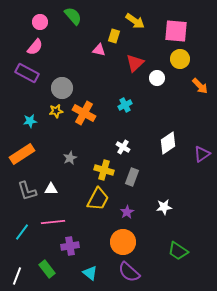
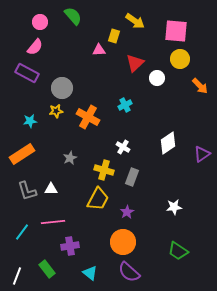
pink triangle: rotated 16 degrees counterclockwise
orange cross: moved 4 px right, 4 px down
white star: moved 10 px right
